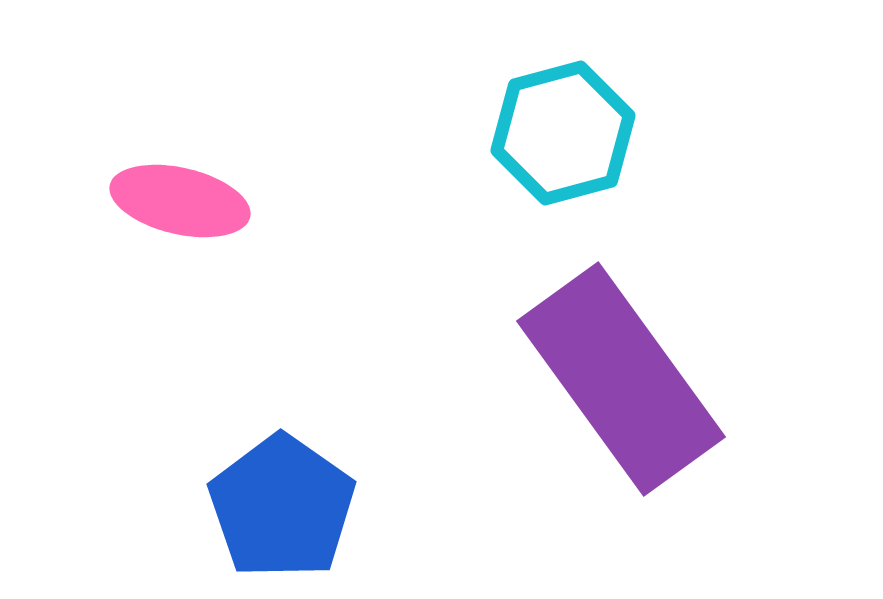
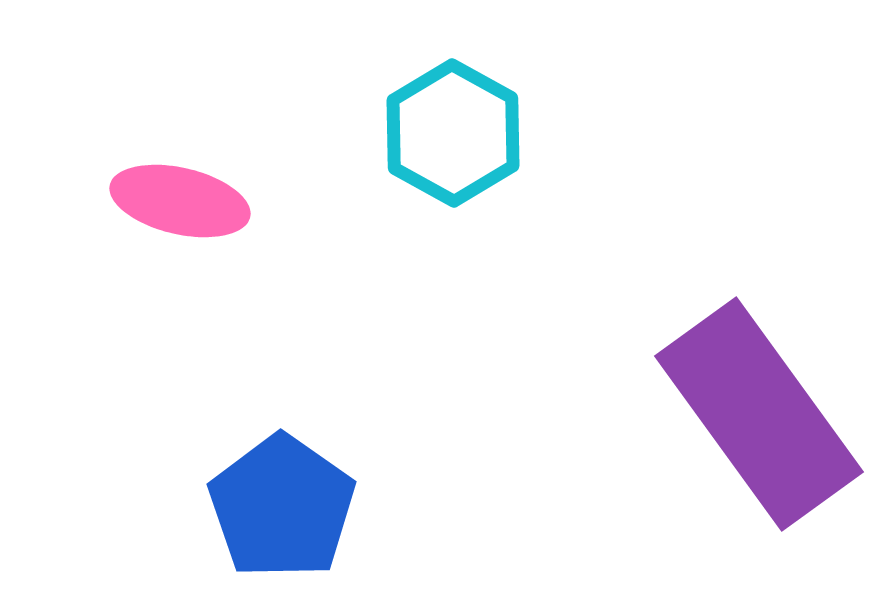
cyan hexagon: moved 110 px left; rotated 16 degrees counterclockwise
purple rectangle: moved 138 px right, 35 px down
